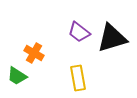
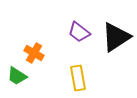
black triangle: moved 4 px right, 1 px up; rotated 16 degrees counterclockwise
